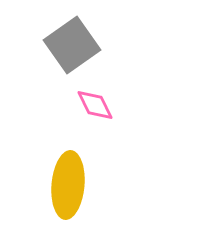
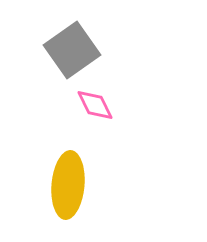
gray square: moved 5 px down
